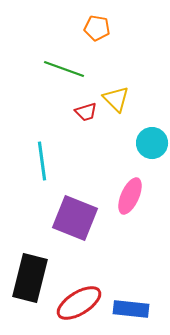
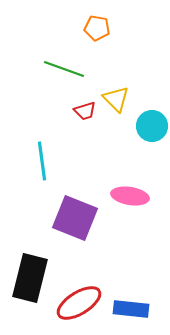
red trapezoid: moved 1 px left, 1 px up
cyan circle: moved 17 px up
pink ellipse: rotated 75 degrees clockwise
